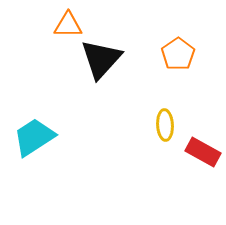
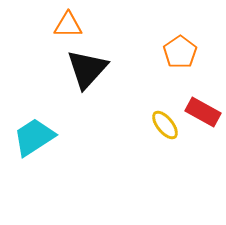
orange pentagon: moved 2 px right, 2 px up
black triangle: moved 14 px left, 10 px down
yellow ellipse: rotated 36 degrees counterclockwise
red rectangle: moved 40 px up
